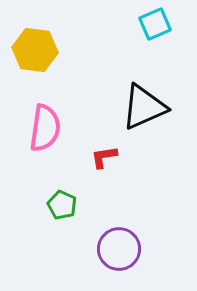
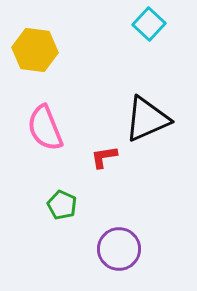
cyan square: moved 6 px left; rotated 24 degrees counterclockwise
black triangle: moved 3 px right, 12 px down
pink semicircle: rotated 150 degrees clockwise
